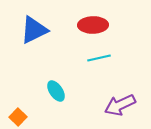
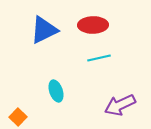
blue triangle: moved 10 px right
cyan ellipse: rotated 15 degrees clockwise
